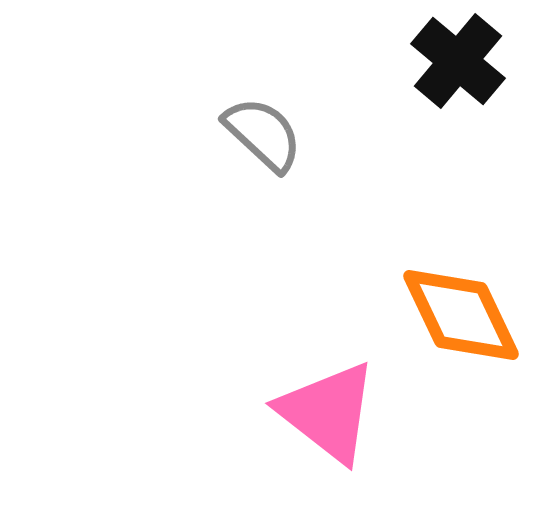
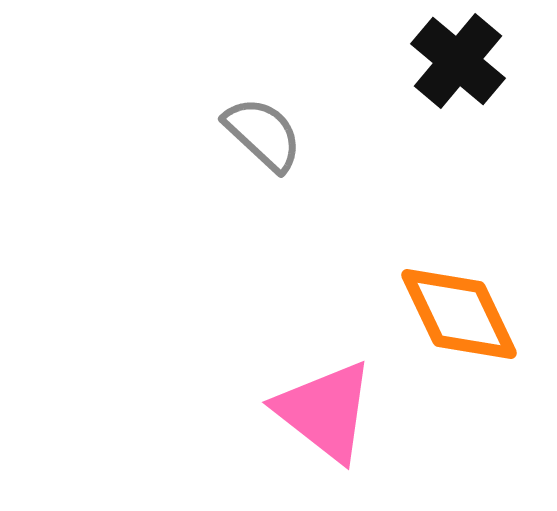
orange diamond: moved 2 px left, 1 px up
pink triangle: moved 3 px left, 1 px up
